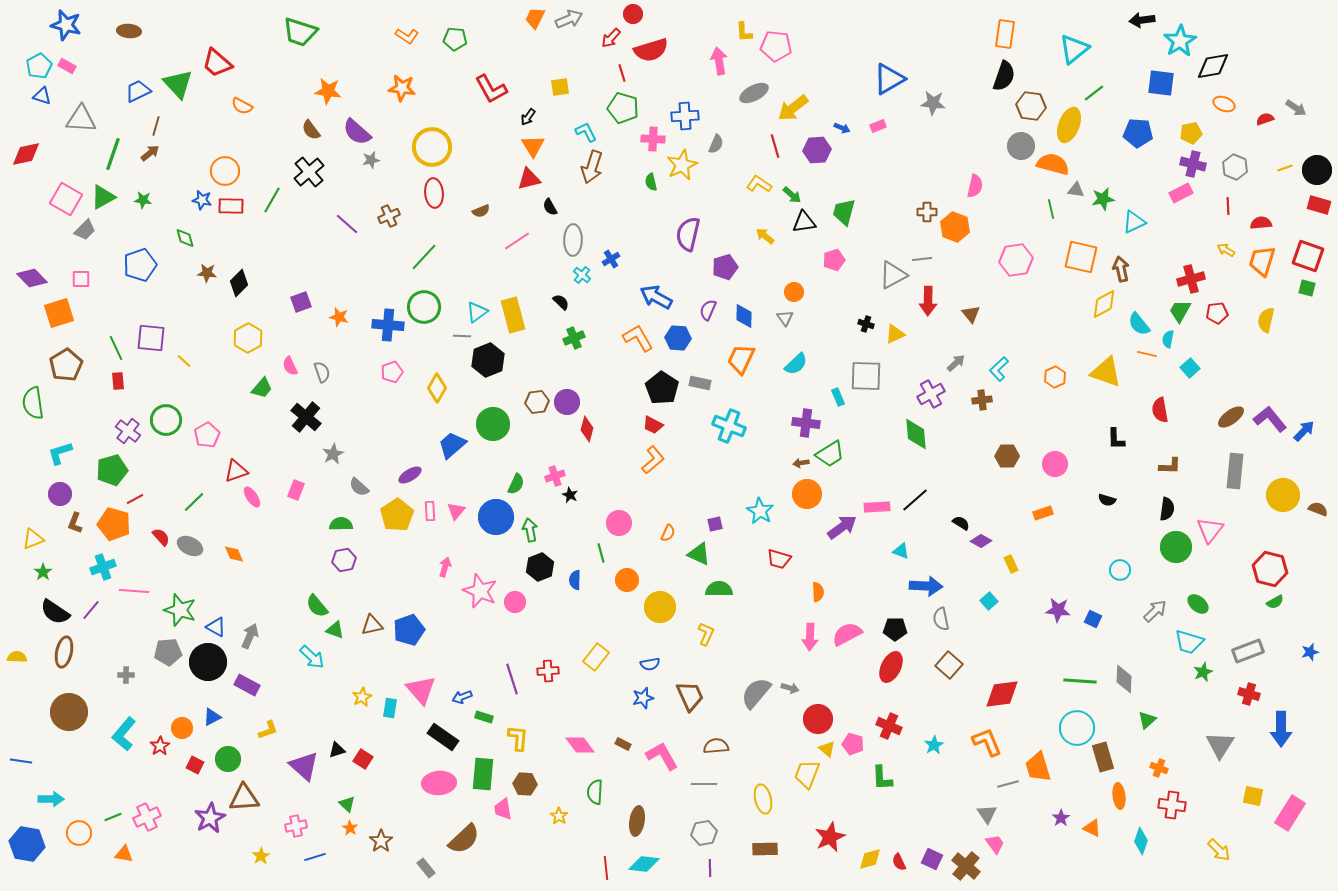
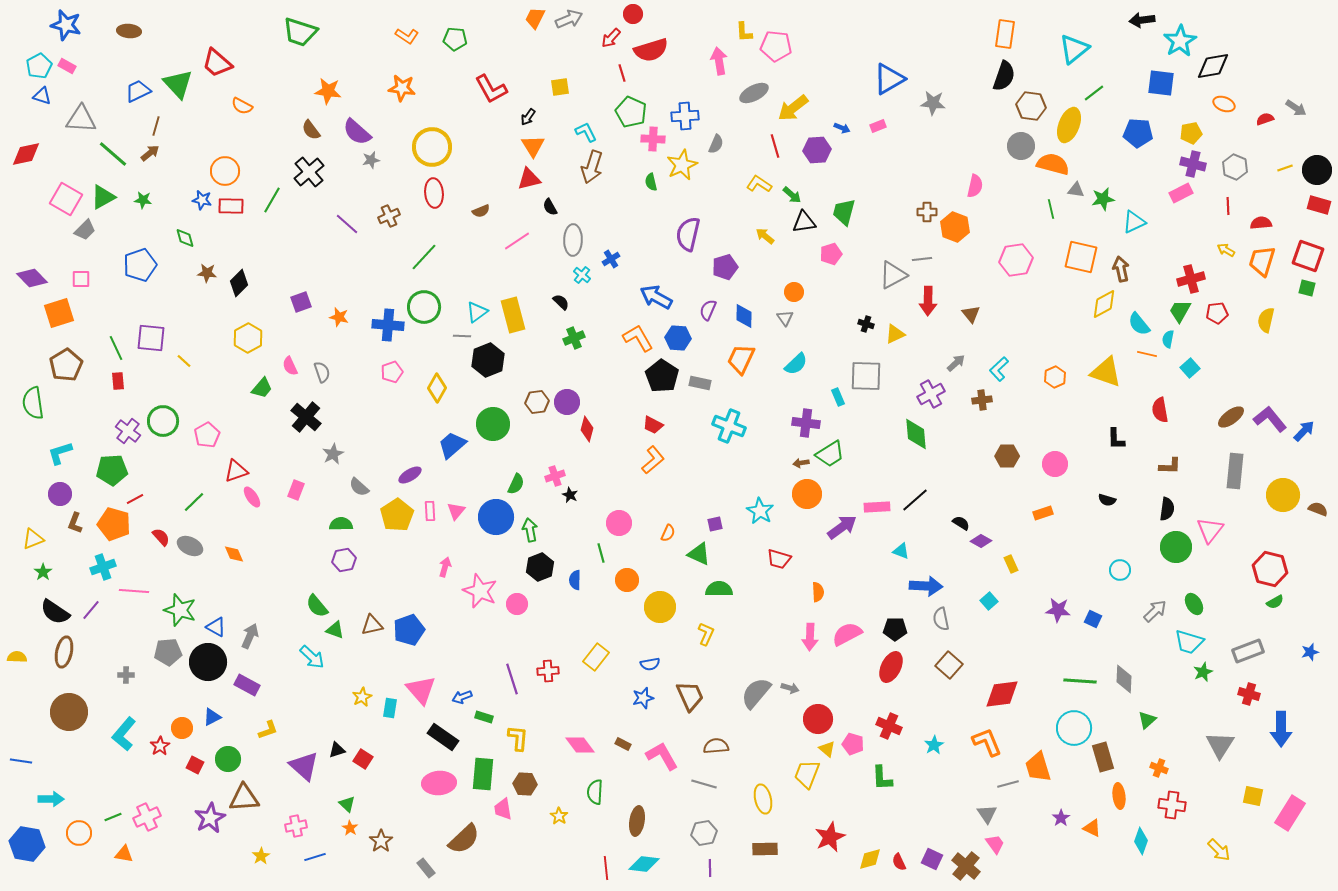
green pentagon at (623, 108): moved 8 px right, 4 px down; rotated 8 degrees clockwise
green line at (113, 154): rotated 68 degrees counterclockwise
pink pentagon at (834, 260): moved 3 px left, 6 px up
black pentagon at (662, 388): moved 12 px up
green circle at (166, 420): moved 3 px left, 1 px down
green pentagon at (112, 470): rotated 12 degrees clockwise
pink circle at (515, 602): moved 2 px right, 2 px down
green ellipse at (1198, 604): moved 4 px left; rotated 20 degrees clockwise
cyan circle at (1077, 728): moved 3 px left
gray line at (704, 784): rotated 15 degrees clockwise
